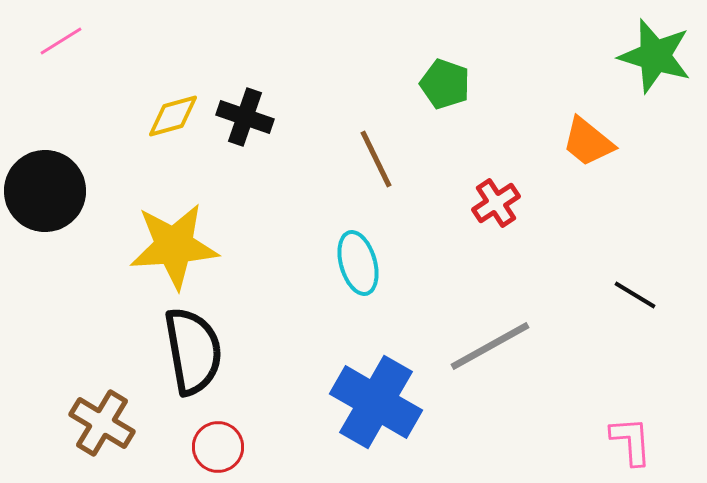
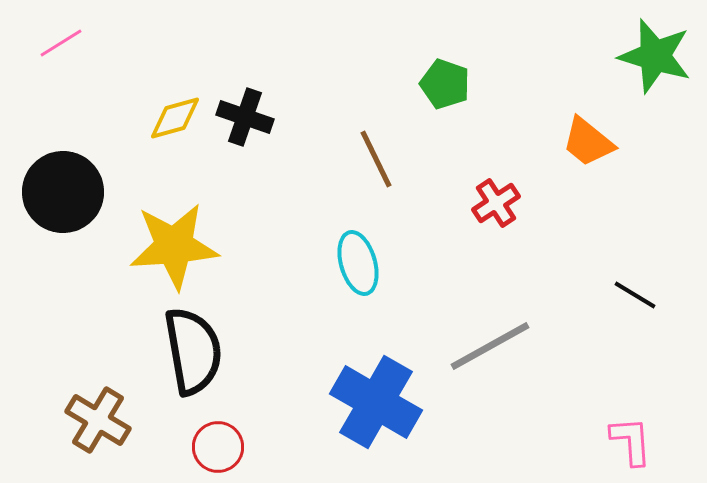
pink line: moved 2 px down
yellow diamond: moved 2 px right, 2 px down
black circle: moved 18 px right, 1 px down
brown cross: moved 4 px left, 3 px up
